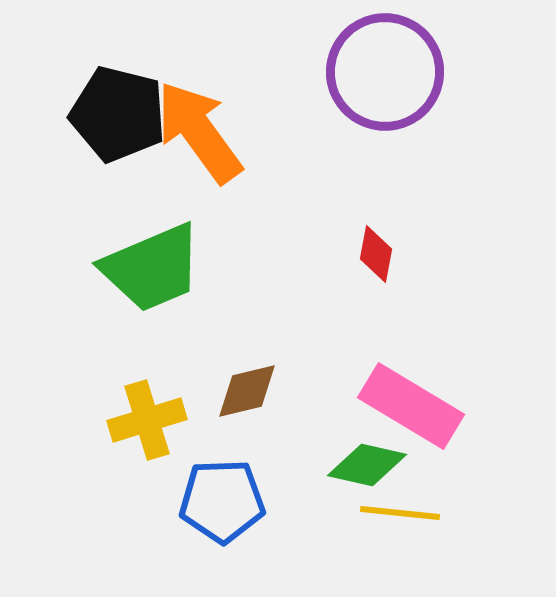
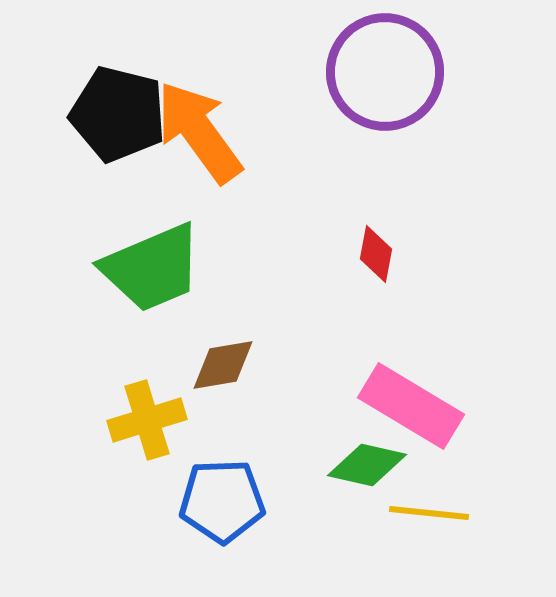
brown diamond: moved 24 px left, 26 px up; rotated 4 degrees clockwise
yellow line: moved 29 px right
